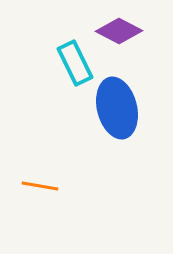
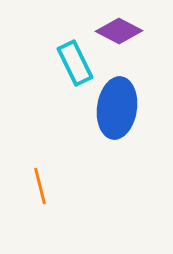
blue ellipse: rotated 22 degrees clockwise
orange line: rotated 66 degrees clockwise
